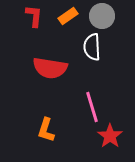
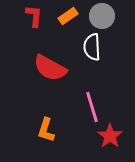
red semicircle: rotated 20 degrees clockwise
